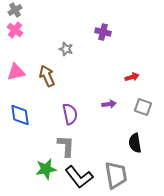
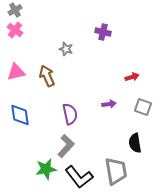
gray L-shape: rotated 40 degrees clockwise
gray trapezoid: moved 4 px up
